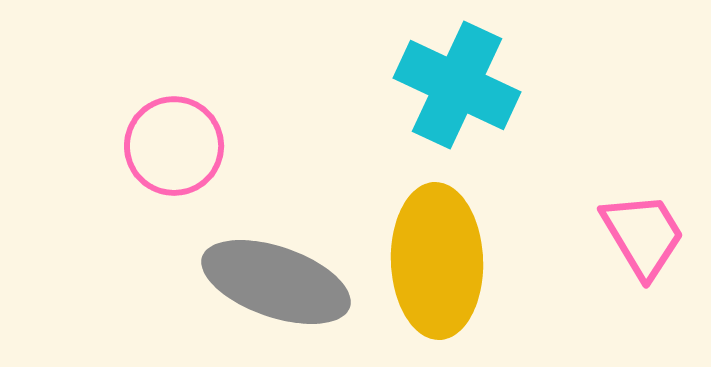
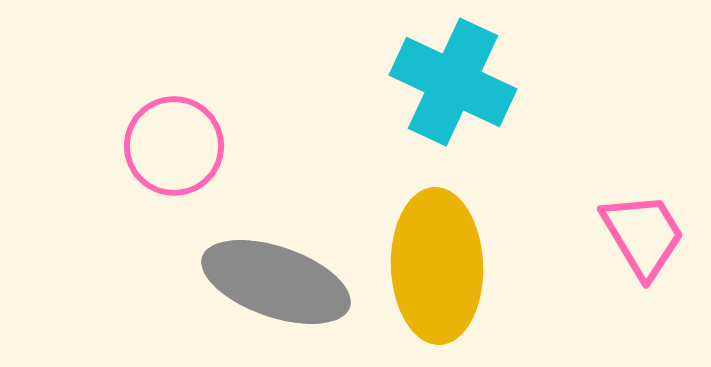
cyan cross: moved 4 px left, 3 px up
yellow ellipse: moved 5 px down
